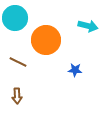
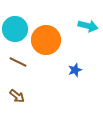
cyan circle: moved 11 px down
blue star: rotated 24 degrees counterclockwise
brown arrow: rotated 49 degrees counterclockwise
